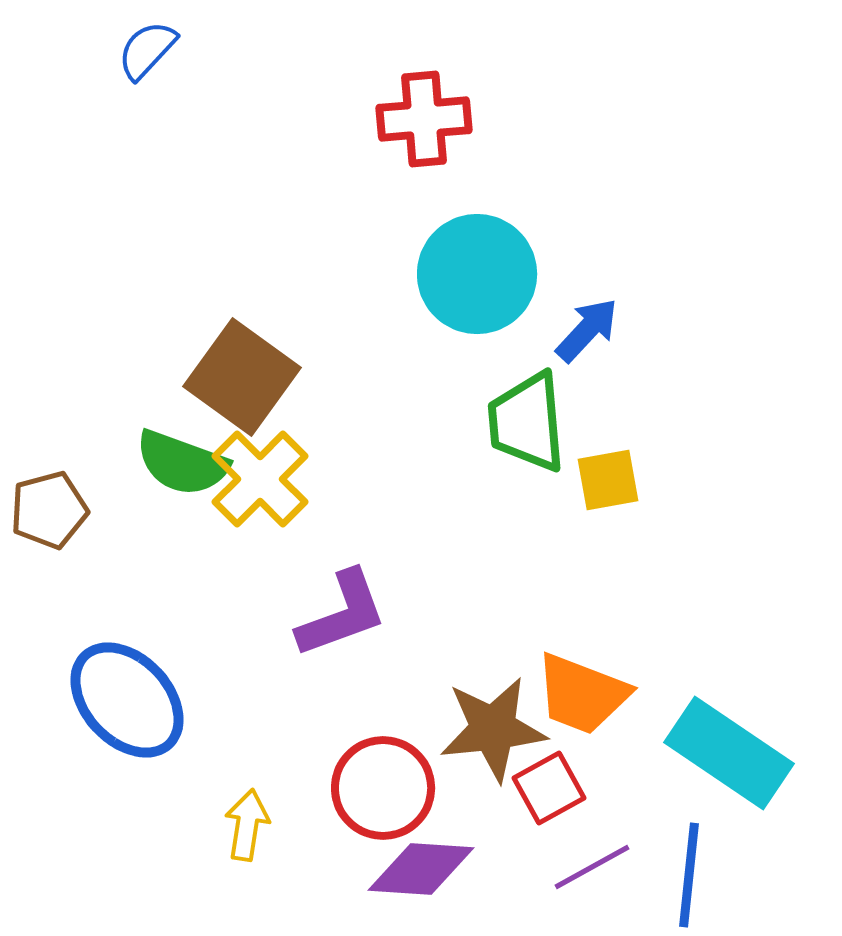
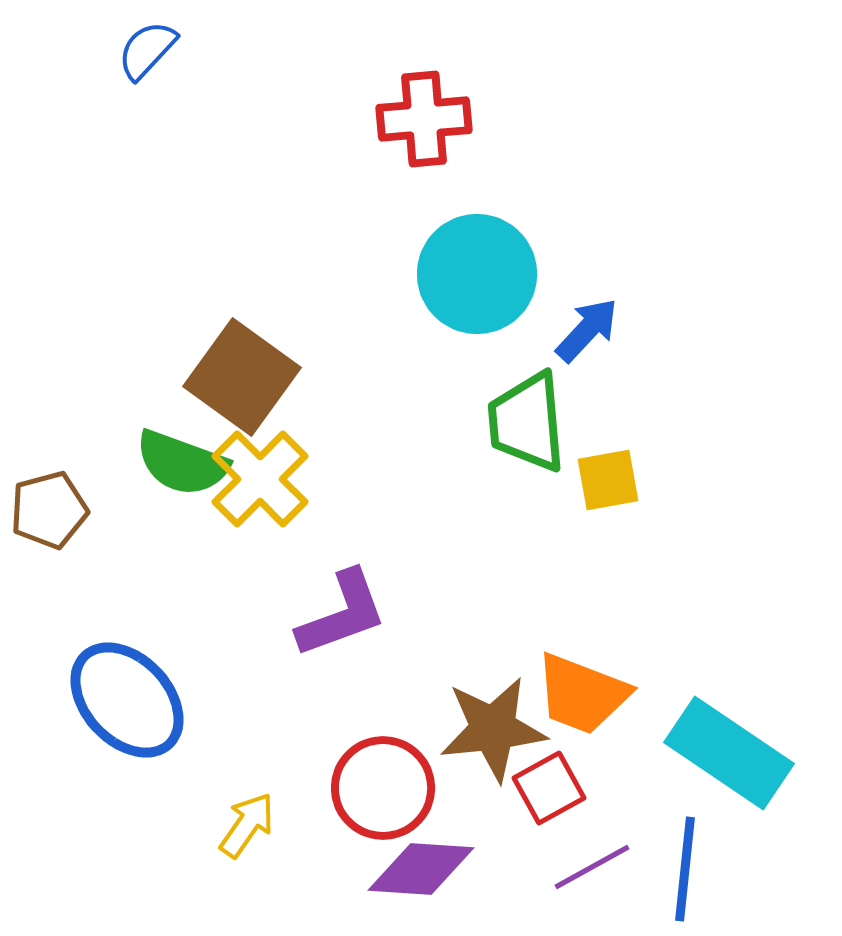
yellow arrow: rotated 26 degrees clockwise
blue line: moved 4 px left, 6 px up
